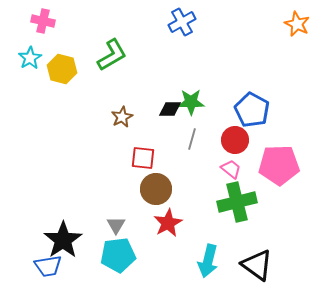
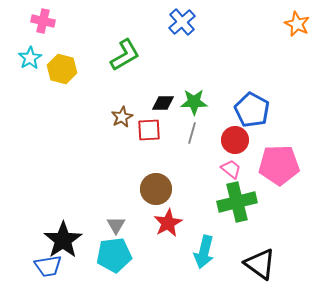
blue cross: rotated 12 degrees counterclockwise
green L-shape: moved 13 px right
green star: moved 3 px right
black diamond: moved 7 px left, 6 px up
gray line: moved 6 px up
red square: moved 6 px right, 28 px up; rotated 10 degrees counterclockwise
cyan pentagon: moved 4 px left
cyan arrow: moved 4 px left, 9 px up
black triangle: moved 3 px right, 1 px up
